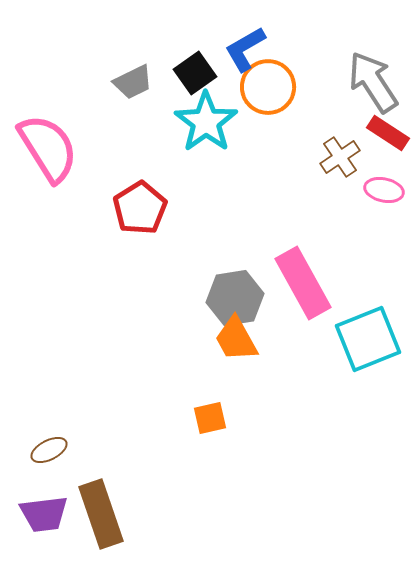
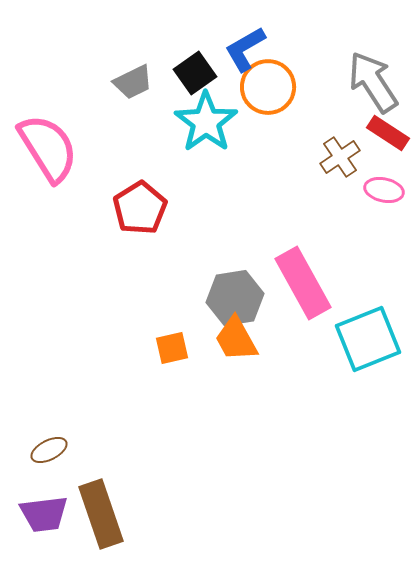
orange square: moved 38 px left, 70 px up
